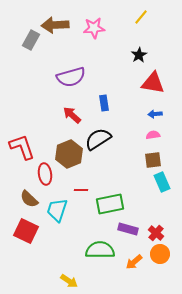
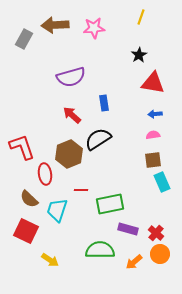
yellow line: rotated 21 degrees counterclockwise
gray rectangle: moved 7 px left, 1 px up
yellow arrow: moved 19 px left, 21 px up
